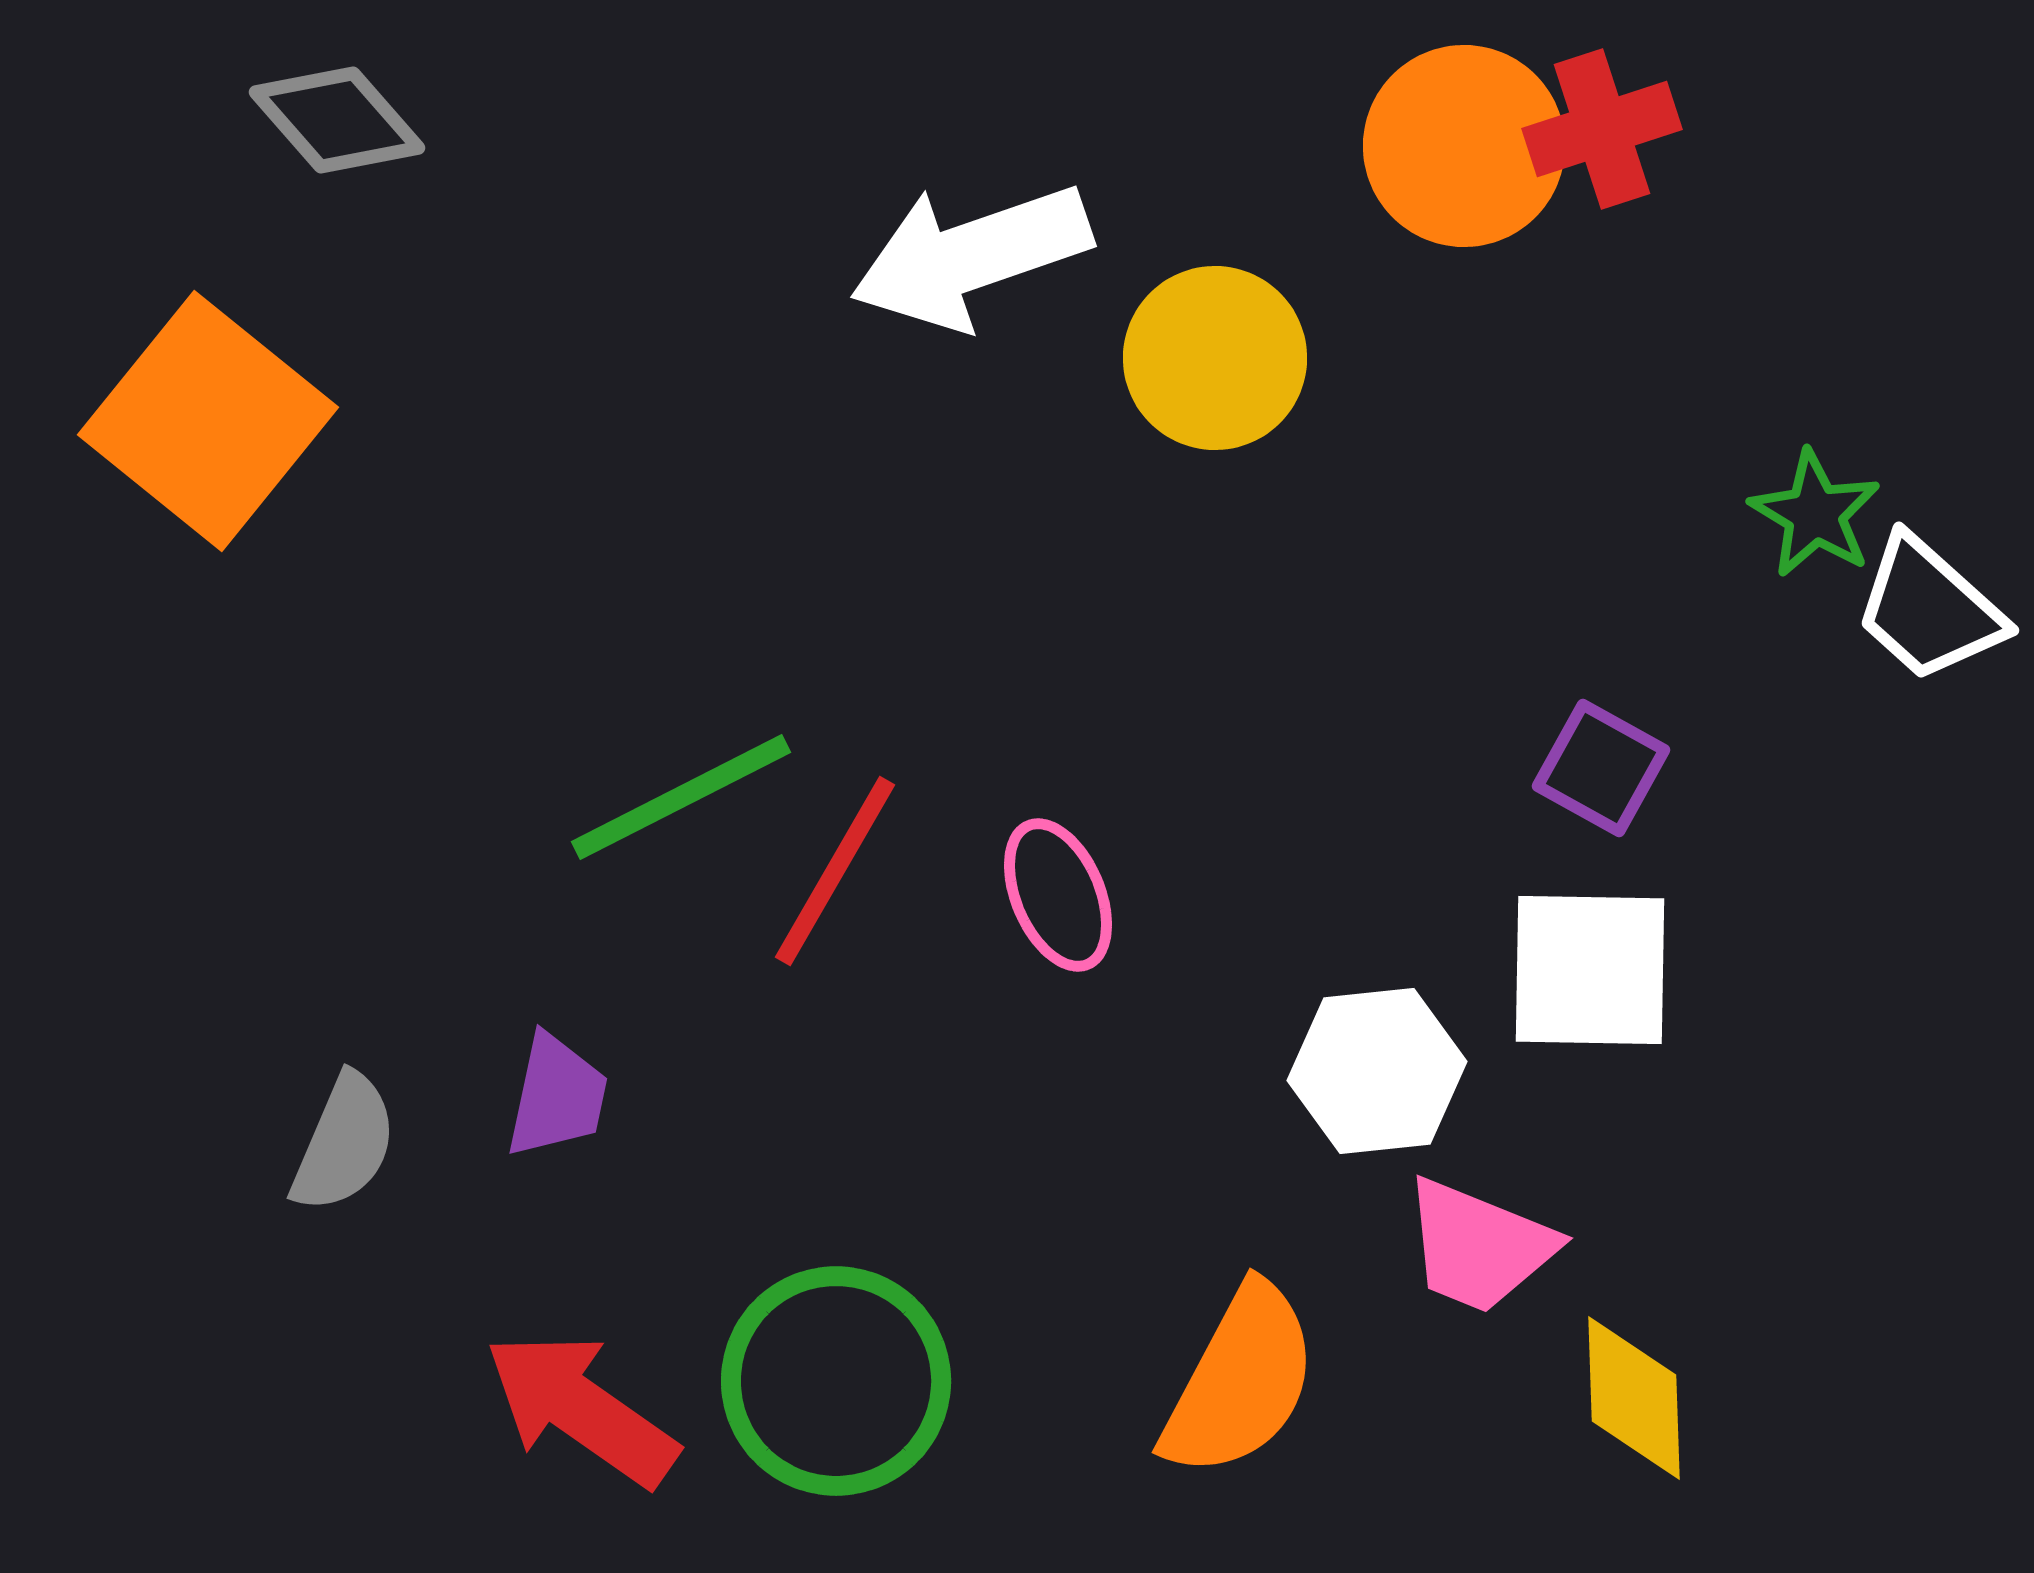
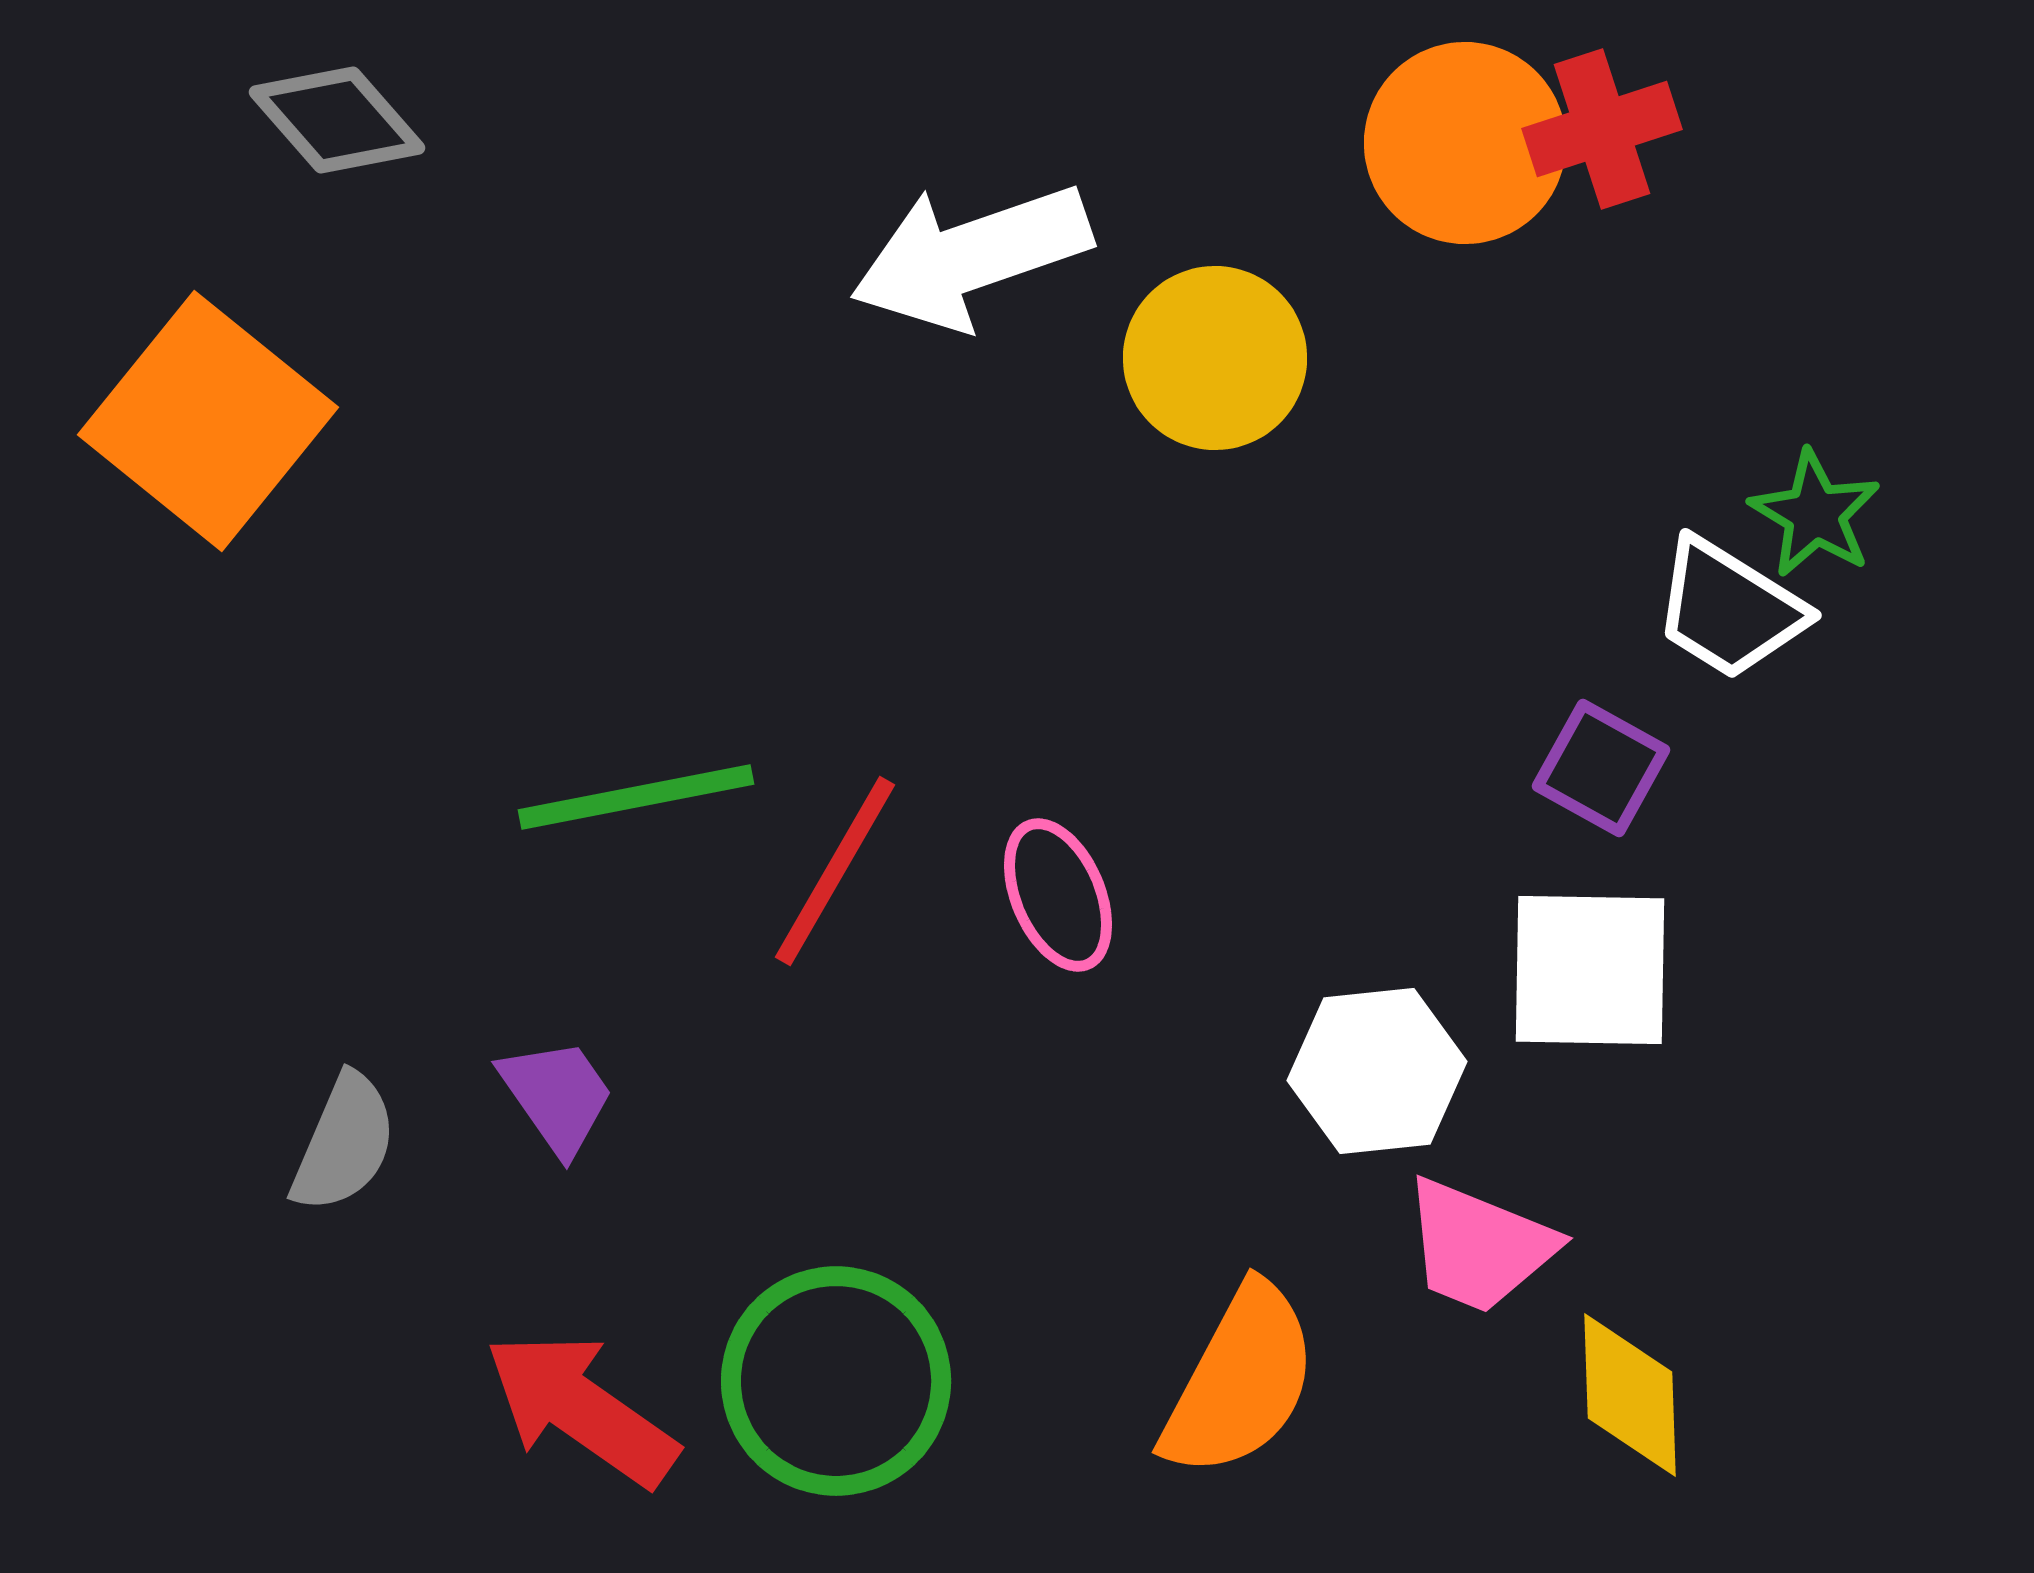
orange circle: moved 1 px right, 3 px up
white trapezoid: moved 200 px left; rotated 10 degrees counterclockwise
green line: moved 45 px left; rotated 16 degrees clockwise
purple trapezoid: rotated 47 degrees counterclockwise
yellow diamond: moved 4 px left, 3 px up
